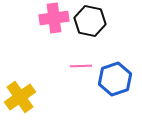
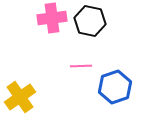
pink cross: moved 2 px left
blue hexagon: moved 8 px down
